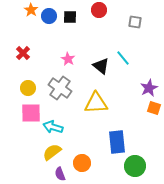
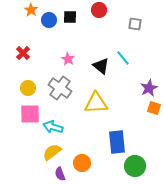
blue circle: moved 4 px down
gray square: moved 2 px down
pink square: moved 1 px left, 1 px down
